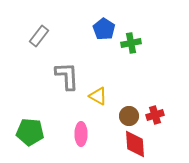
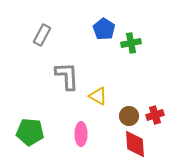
gray rectangle: moved 3 px right, 1 px up; rotated 10 degrees counterclockwise
